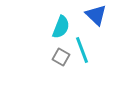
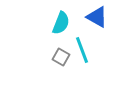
blue triangle: moved 1 px right, 2 px down; rotated 15 degrees counterclockwise
cyan semicircle: moved 4 px up
